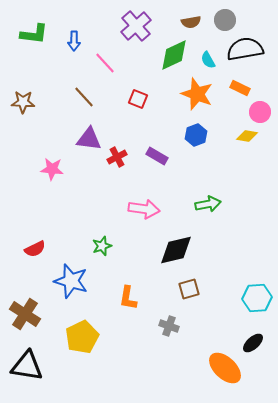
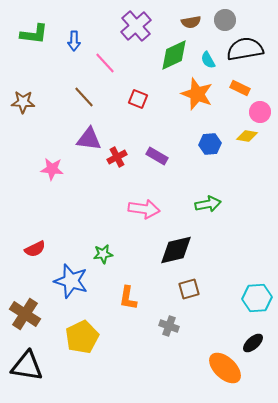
blue hexagon: moved 14 px right, 9 px down; rotated 15 degrees clockwise
green star: moved 1 px right, 8 px down; rotated 12 degrees clockwise
